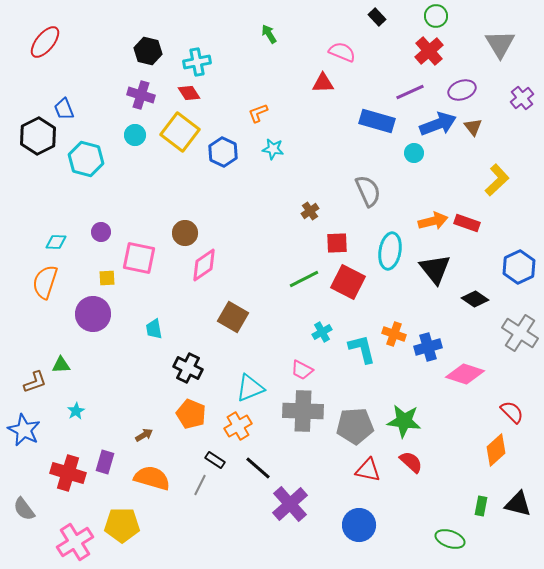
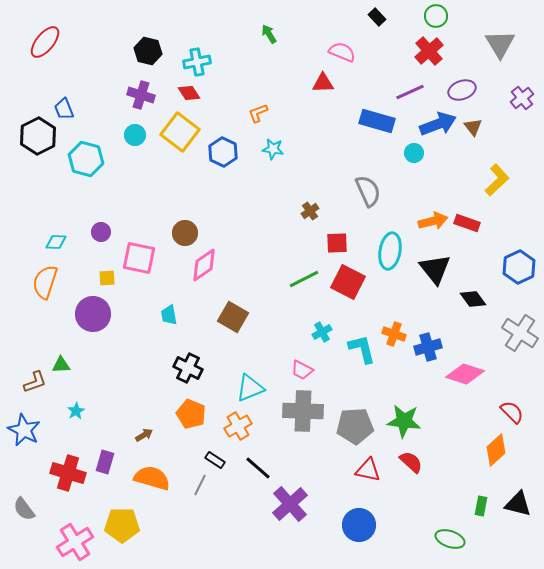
black diamond at (475, 299): moved 2 px left; rotated 20 degrees clockwise
cyan trapezoid at (154, 329): moved 15 px right, 14 px up
